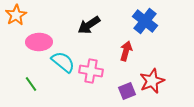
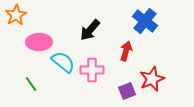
black arrow: moved 1 px right, 5 px down; rotated 15 degrees counterclockwise
pink cross: moved 1 px right, 1 px up; rotated 10 degrees counterclockwise
red star: moved 2 px up
